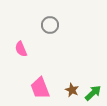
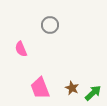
brown star: moved 2 px up
